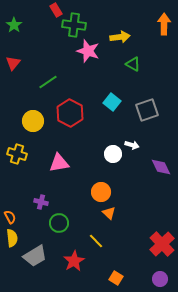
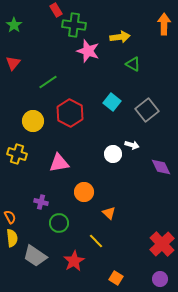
gray square: rotated 20 degrees counterclockwise
orange circle: moved 17 px left
gray trapezoid: rotated 65 degrees clockwise
